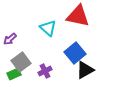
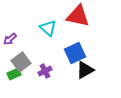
blue square: rotated 15 degrees clockwise
